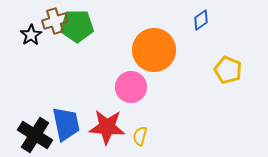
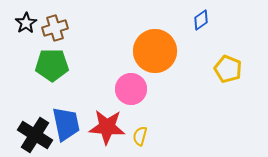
brown cross: moved 7 px down
green pentagon: moved 25 px left, 39 px down
black star: moved 5 px left, 12 px up
orange circle: moved 1 px right, 1 px down
yellow pentagon: moved 1 px up
pink circle: moved 2 px down
